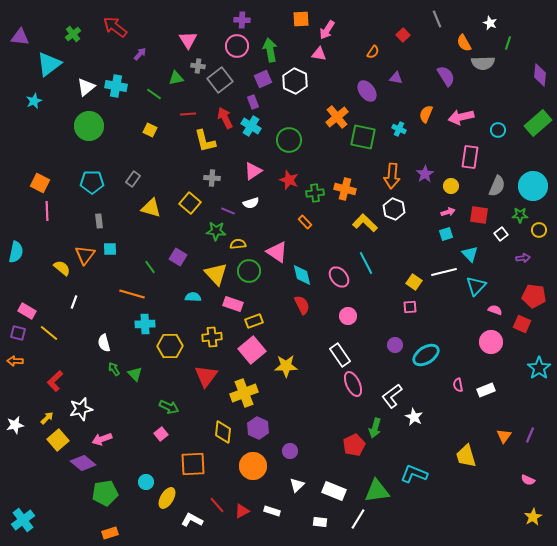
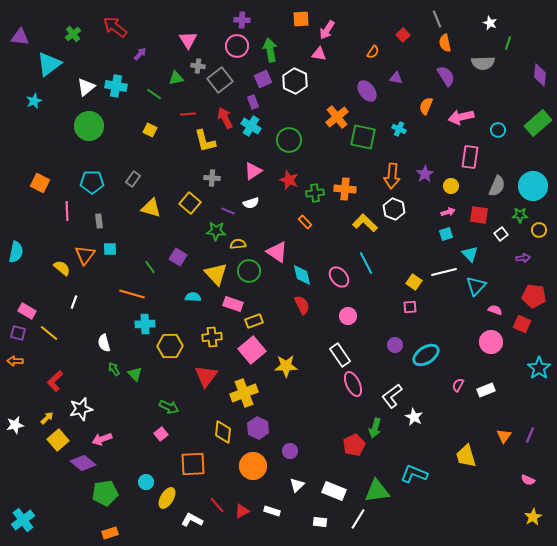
orange semicircle at (464, 43): moved 19 px left; rotated 18 degrees clockwise
orange semicircle at (426, 114): moved 8 px up
orange cross at (345, 189): rotated 10 degrees counterclockwise
pink line at (47, 211): moved 20 px right
pink semicircle at (458, 385): rotated 40 degrees clockwise
